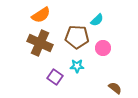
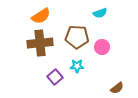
orange semicircle: moved 1 px down
cyan semicircle: moved 3 px right, 7 px up; rotated 24 degrees clockwise
brown cross: rotated 30 degrees counterclockwise
pink circle: moved 1 px left, 1 px up
purple square: rotated 14 degrees clockwise
brown semicircle: moved 2 px right; rotated 104 degrees clockwise
